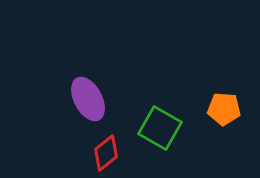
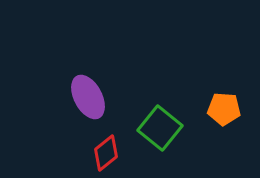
purple ellipse: moved 2 px up
green square: rotated 9 degrees clockwise
